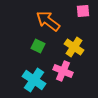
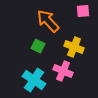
orange arrow: rotated 10 degrees clockwise
yellow cross: rotated 12 degrees counterclockwise
